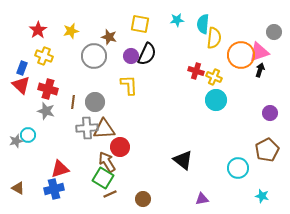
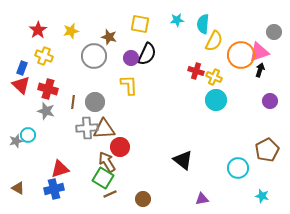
yellow semicircle at (214, 38): moved 3 px down; rotated 20 degrees clockwise
purple circle at (131, 56): moved 2 px down
purple circle at (270, 113): moved 12 px up
